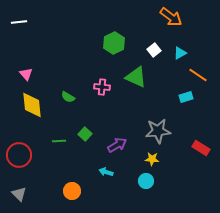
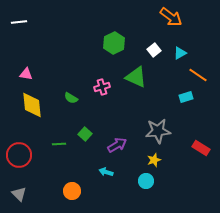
pink triangle: rotated 40 degrees counterclockwise
pink cross: rotated 21 degrees counterclockwise
green semicircle: moved 3 px right, 1 px down
green line: moved 3 px down
yellow star: moved 2 px right, 1 px down; rotated 24 degrees counterclockwise
